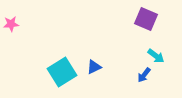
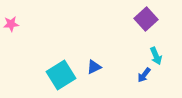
purple square: rotated 25 degrees clockwise
cyan arrow: rotated 30 degrees clockwise
cyan square: moved 1 px left, 3 px down
